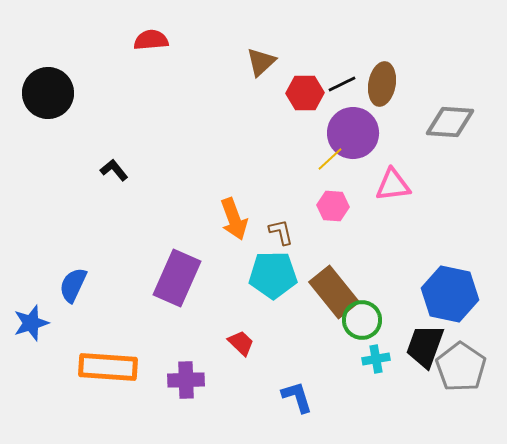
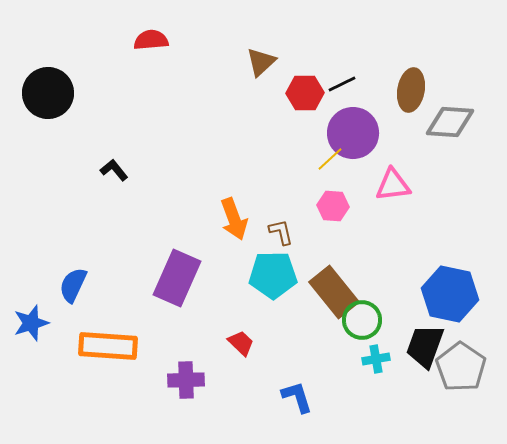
brown ellipse: moved 29 px right, 6 px down
orange rectangle: moved 21 px up
